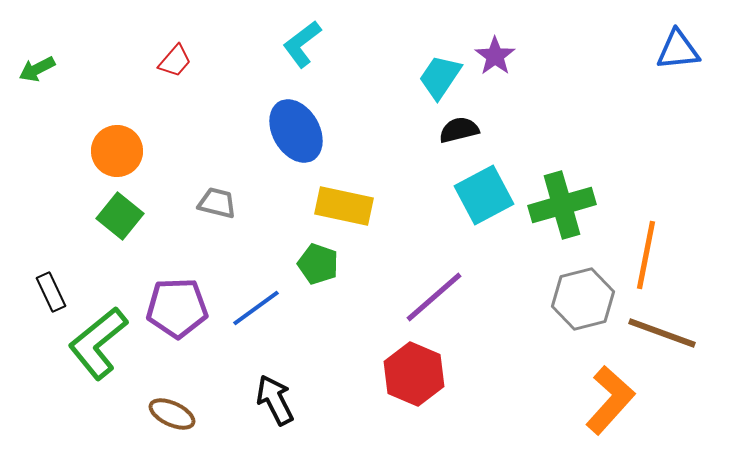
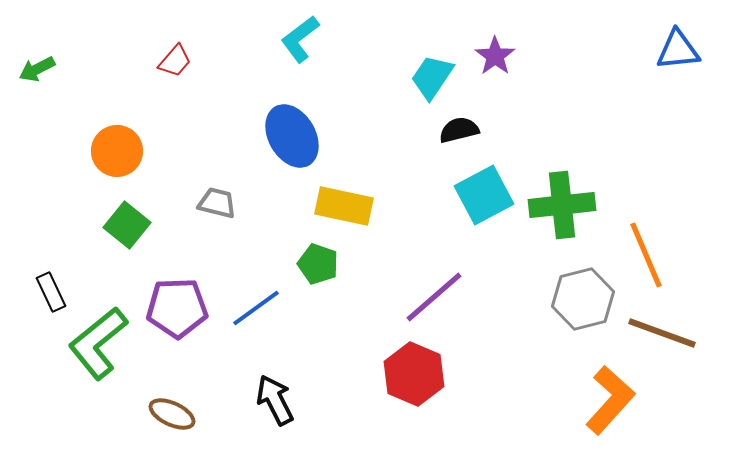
cyan L-shape: moved 2 px left, 5 px up
cyan trapezoid: moved 8 px left
blue ellipse: moved 4 px left, 5 px down
green cross: rotated 10 degrees clockwise
green square: moved 7 px right, 9 px down
orange line: rotated 34 degrees counterclockwise
